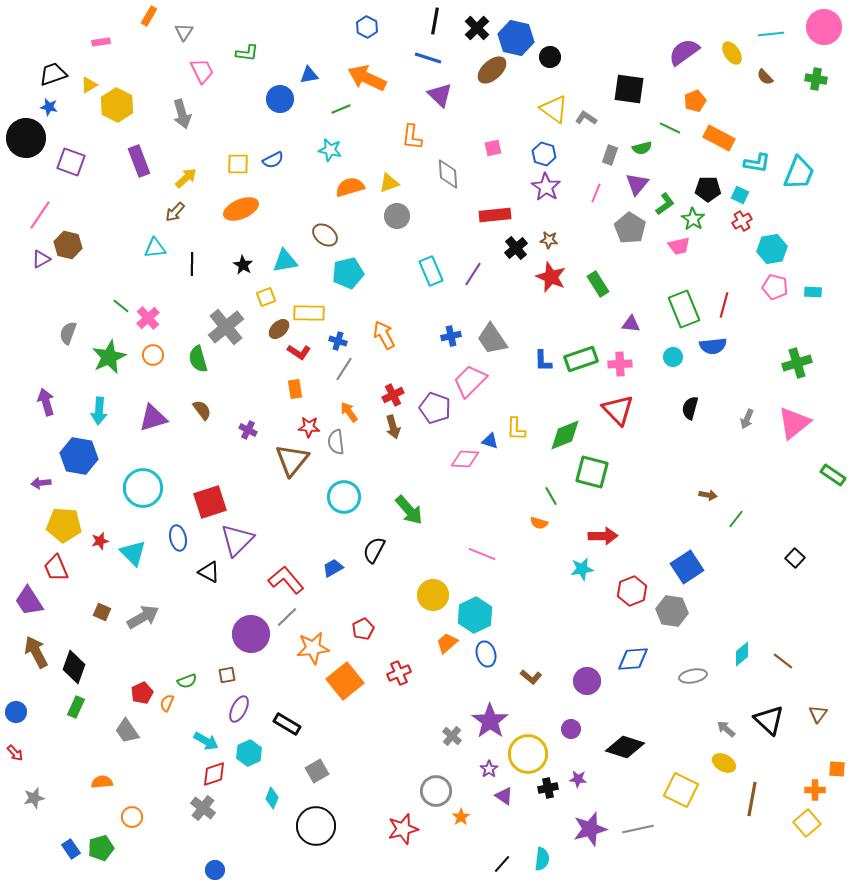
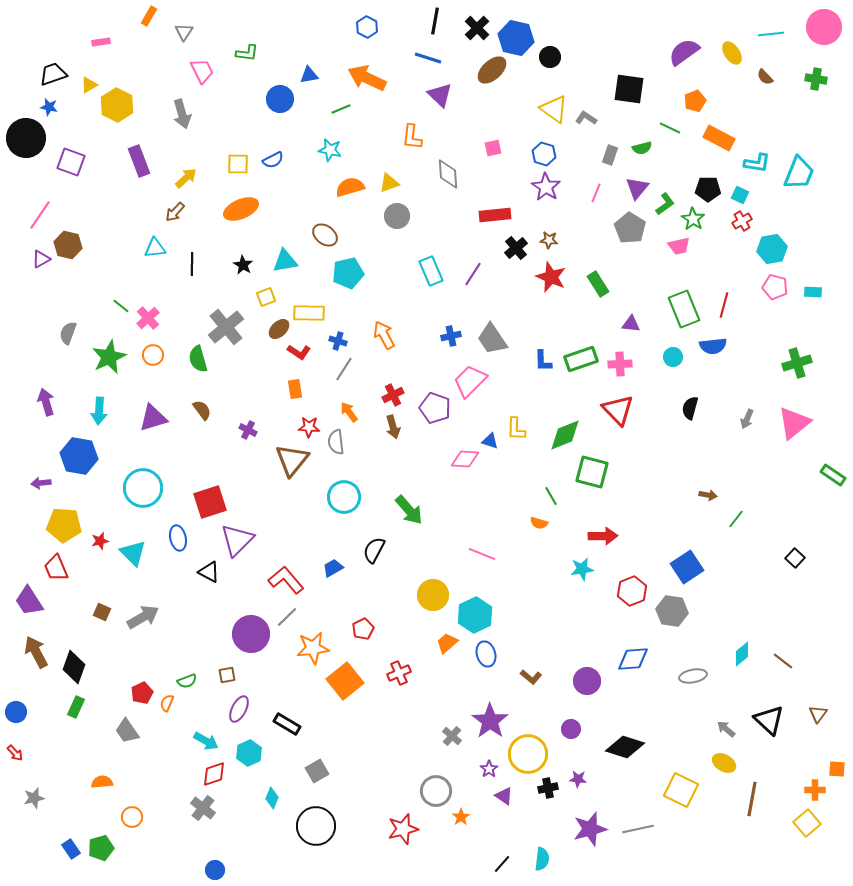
purple triangle at (637, 184): moved 4 px down
